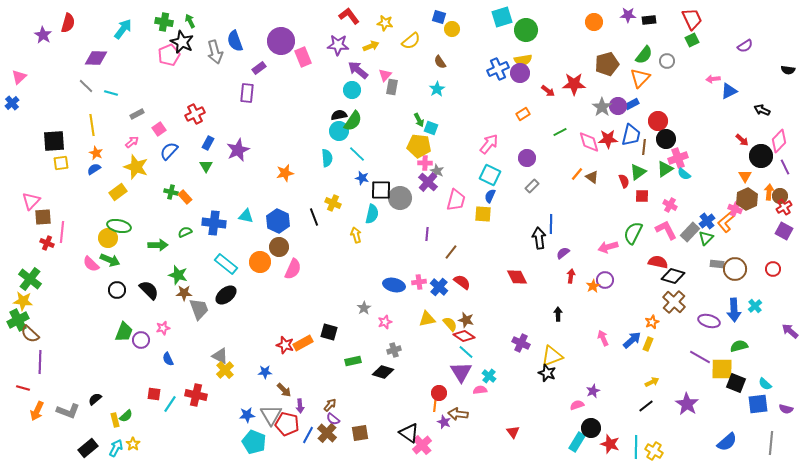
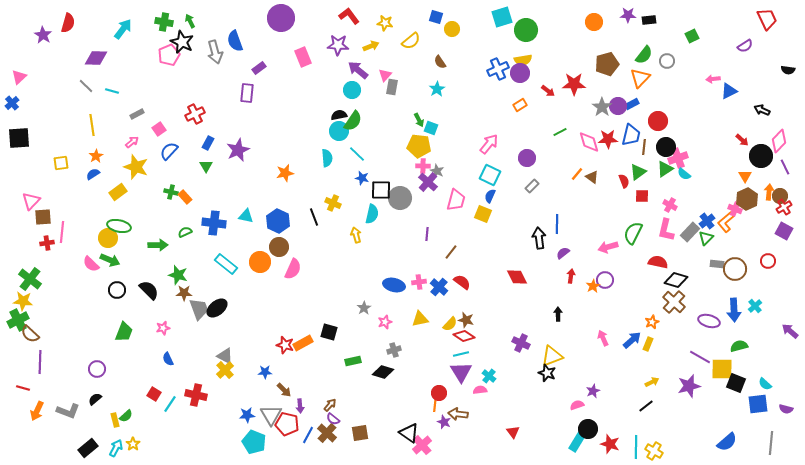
blue square at (439, 17): moved 3 px left
red trapezoid at (692, 19): moved 75 px right
green square at (692, 40): moved 4 px up
purple circle at (281, 41): moved 23 px up
cyan line at (111, 93): moved 1 px right, 2 px up
orange rectangle at (523, 114): moved 3 px left, 9 px up
black circle at (666, 139): moved 8 px down
black square at (54, 141): moved 35 px left, 3 px up
orange star at (96, 153): moved 3 px down; rotated 16 degrees clockwise
pink cross at (425, 163): moved 2 px left, 3 px down
blue semicircle at (94, 169): moved 1 px left, 5 px down
yellow square at (483, 214): rotated 18 degrees clockwise
blue line at (551, 224): moved 6 px right
pink L-shape at (666, 230): rotated 140 degrees counterclockwise
red cross at (47, 243): rotated 32 degrees counterclockwise
red circle at (773, 269): moved 5 px left, 8 px up
black diamond at (673, 276): moved 3 px right, 4 px down
black ellipse at (226, 295): moved 9 px left, 13 px down
yellow triangle at (427, 319): moved 7 px left
yellow semicircle at (450, 324): rotated 84 degrees clockwise
purple circle at (141, 340): moved 44 px left, 29 px down
cyan line at (466, 352): moved 5 px left, 2 px down; rotated 56 degrees counterclockwise
gray triangle at (220, 356): moved 5 px right
red square at (154, 394): rotated 24 degrees clockwise
purple star at (687, 404): moved 2 px right, 18 px up; rotated 25 degrees clockwise
black circle at (591, 428): moved 3 px left, 1 px down
